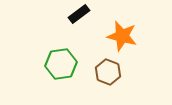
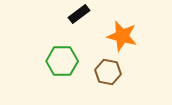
green hexagon: moved 1 px right, 3 px up; rotated 8 degrees clockwise
brown hexagon: rotated 10 degrees counterclockwise
